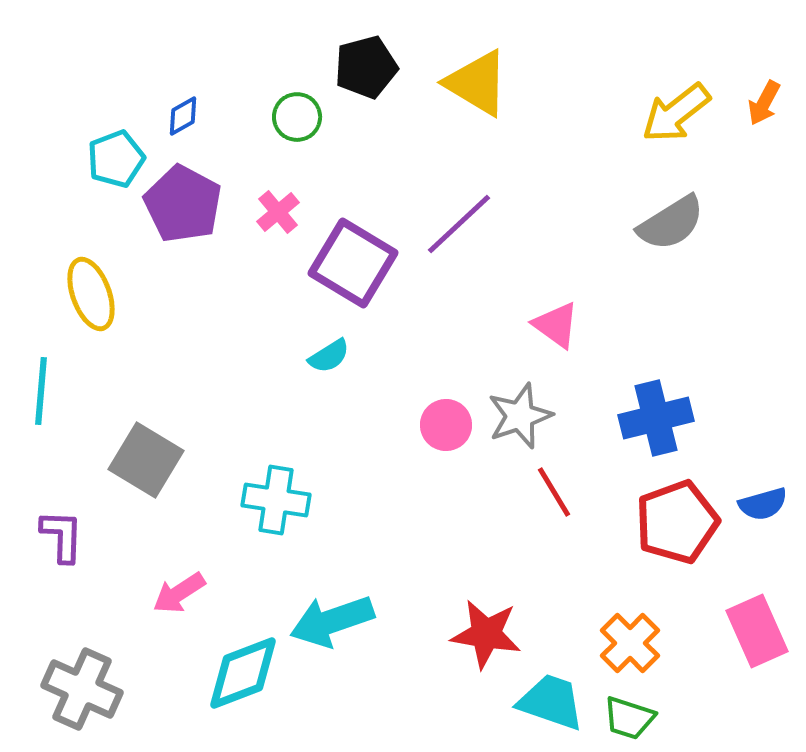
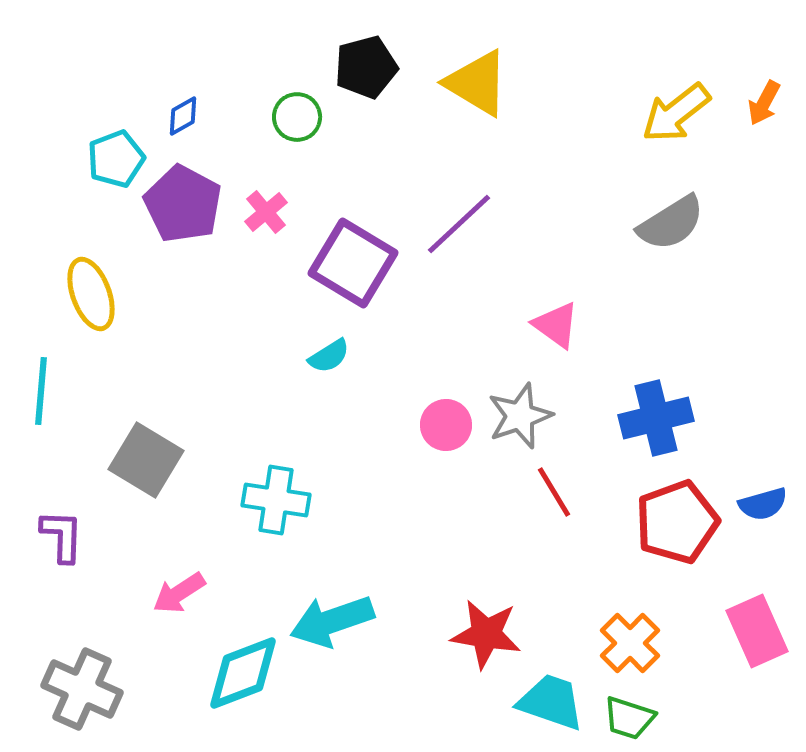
pink cross: moved 12 px left
